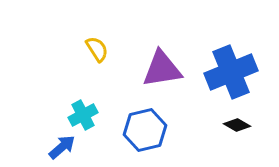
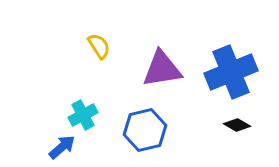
yellow semicircle: moved 2 px right, 3 px up
